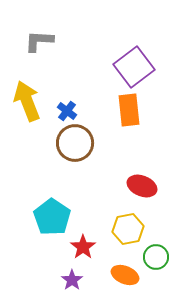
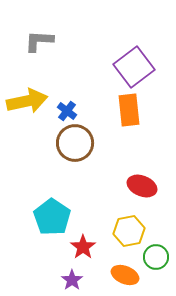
yellow arrow: rotated 99 degrees clockwise
yellow hexagon: moved 1 px right, 2 px down
